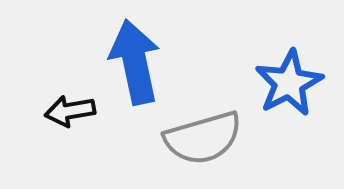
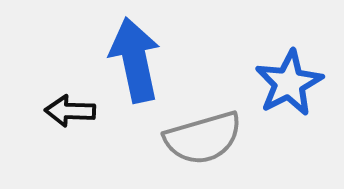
blue arrow: moved 2 px up
black arrow: rotated 12 degrees clockwise
